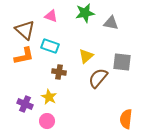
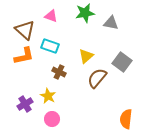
gray square: rotated 30 degrees clockwise
brown cross: rotated 16 degrees clockwise
brown semicircle: moved 1 px left
yellow star: moved 1 px left, 1 px up
purple cross: rotated 35 degrees clockwise
pink circle: moved 5 px right, 2 px up
